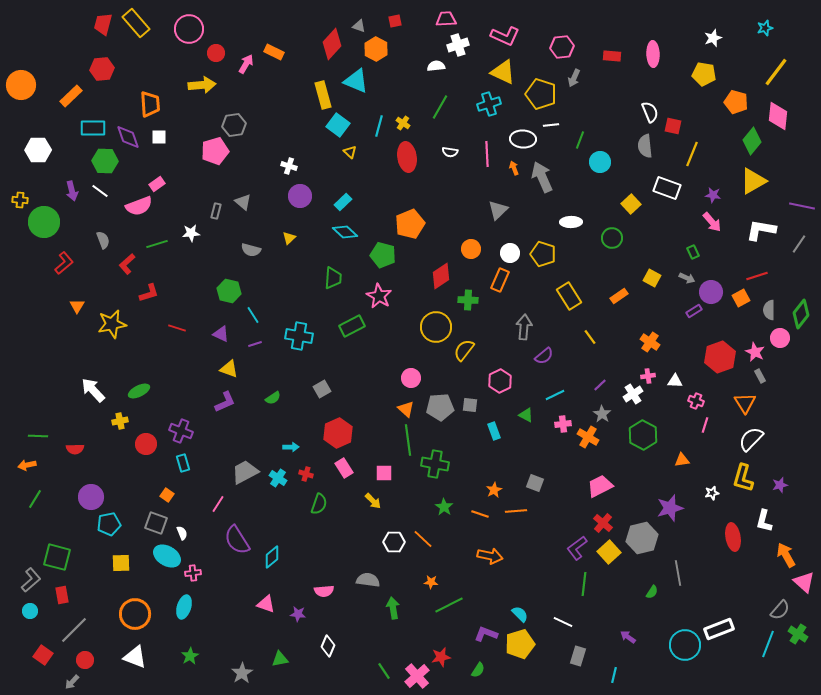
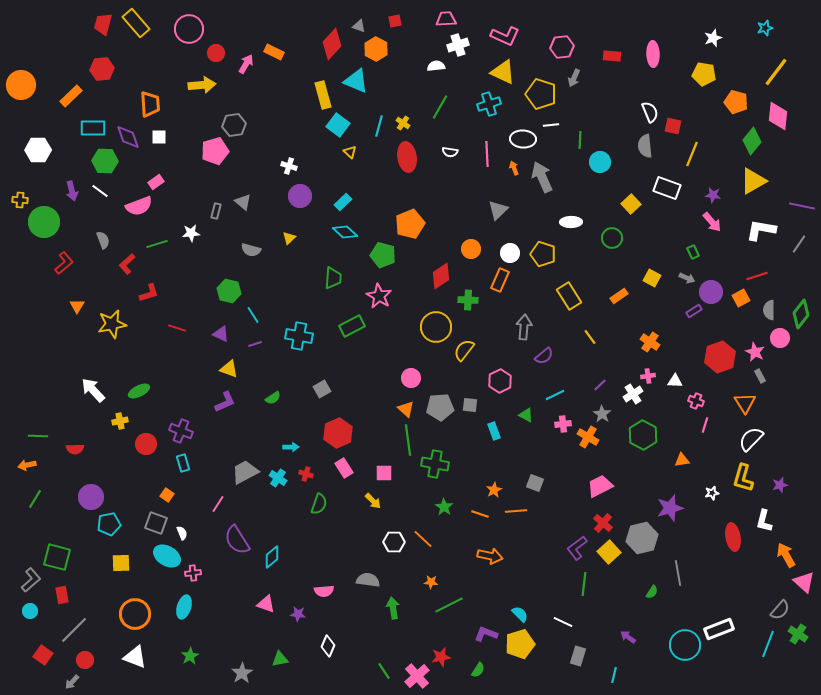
green line at (580, 140): rotated 18 degrees counterclockwise
pink rectangle at (157, 184): moved 1 px left, 2 px up
